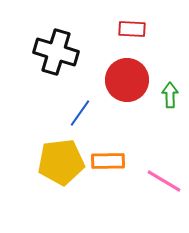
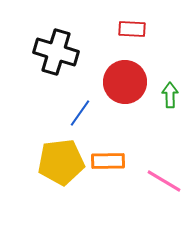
red circle: moved 2 px left, 2 px down
